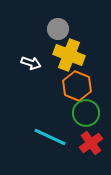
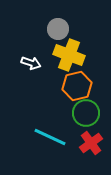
orange hexagon: rotated 24 degrees clockwise
